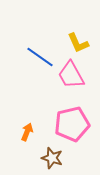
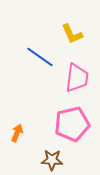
yellow L-shape: moved 6 px left, 9 px up
pink trapezoid: moved 6 px right, 3 px down; rotated 144 degrees counterclockwise
orange arrow: moved 10 px left, 1 px down
brown star: moved 2 px down; rotated 15 degrees counterclockwise
